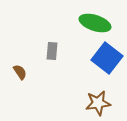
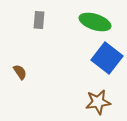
green ellipse: moved 1 px up
gray rectangle: moved 13 px left, 31 px up
brown star: moved 1 px up
